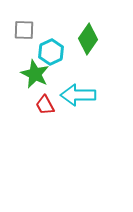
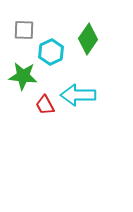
green star: moved 12 px left, 2 px down; rotated 20 degrees counterclockwise
